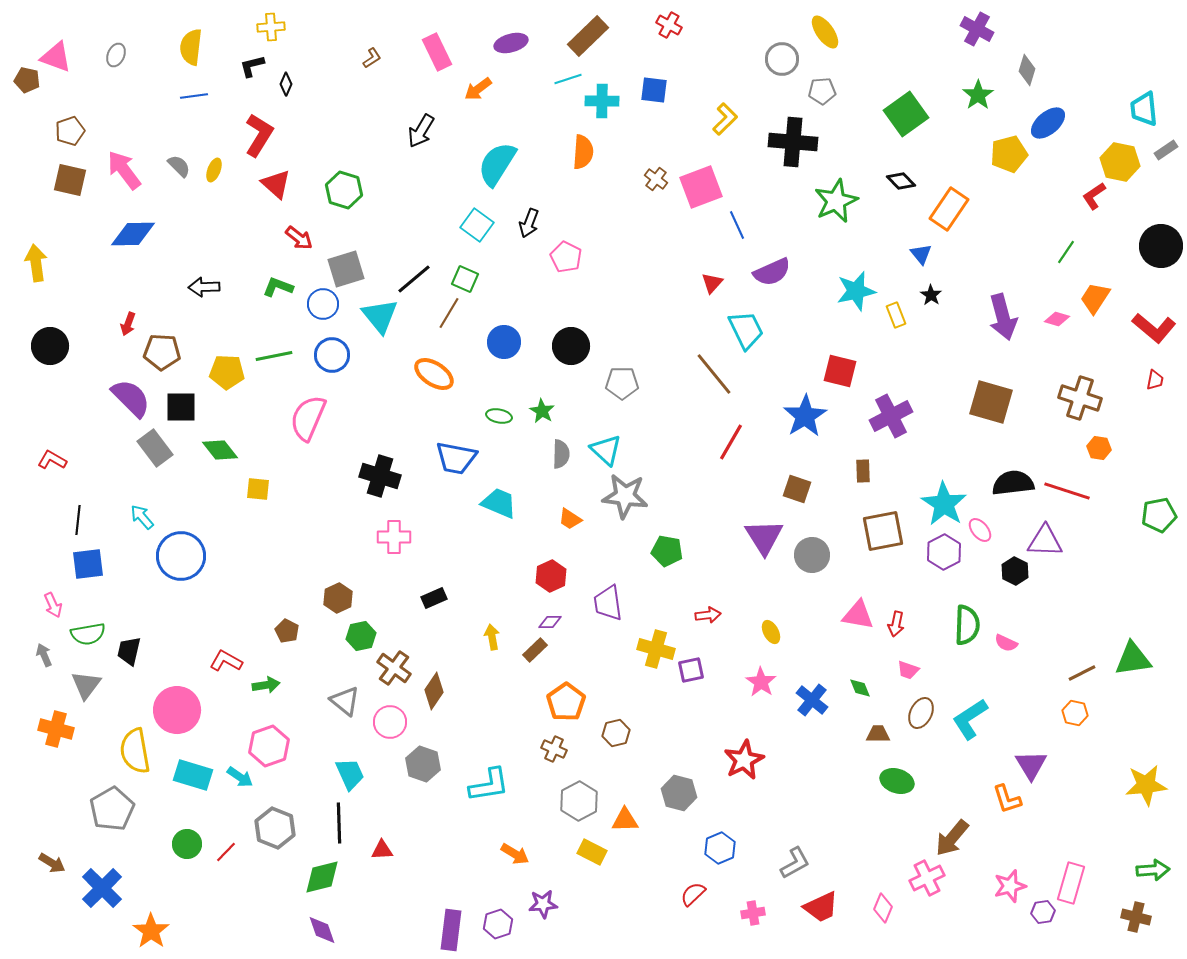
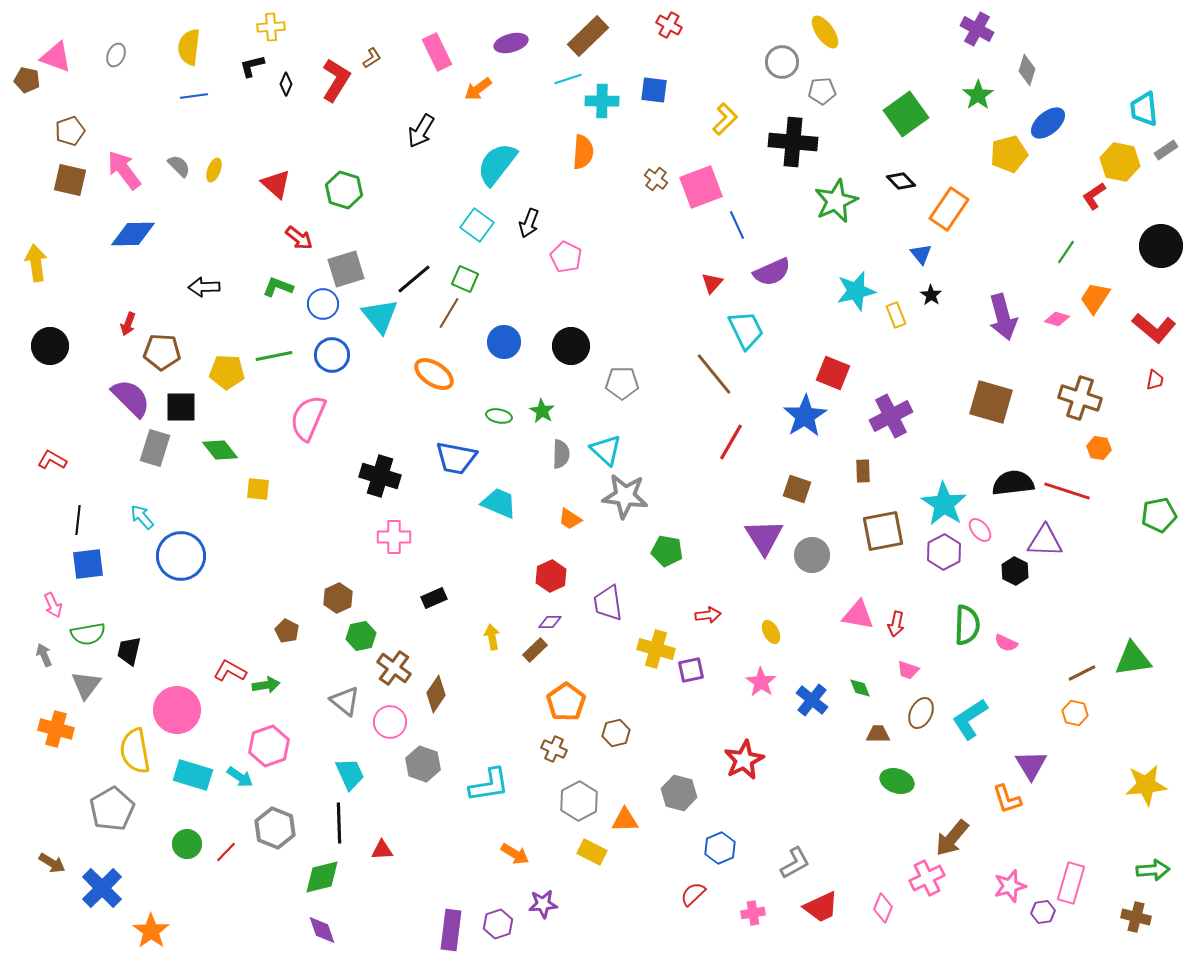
yellow semicircle at (191, 47): moved 2 px left
gray circle at (782, 59): moved 3 px down
red L-shape at (259, 135): moved 77 px right, 55 px up
cyan semicircle at (497, 164): rotated 6 degrees clockwise
red square at (840, 371): moved 7 px left, 2 px down; rotated 8 degrees clockwise
gray rectangle at (155, 448): rotated 54 degrees clockwise
red L-shape at (226, 661): moved 4 px right, 10 px down
brown diamond at (434, 691): moved 2 px right, 3 px down
